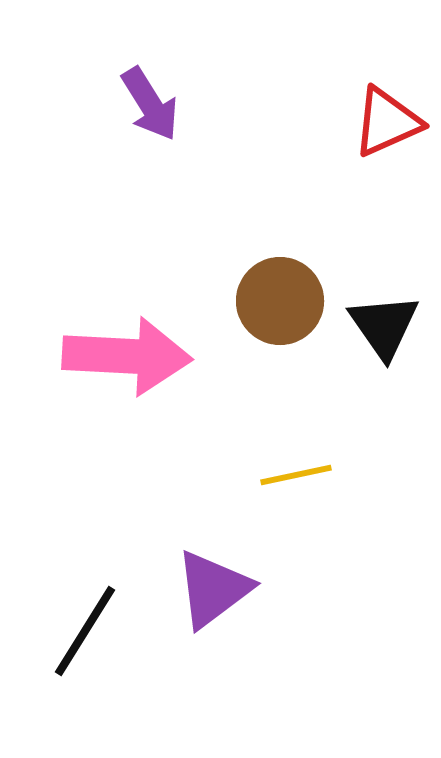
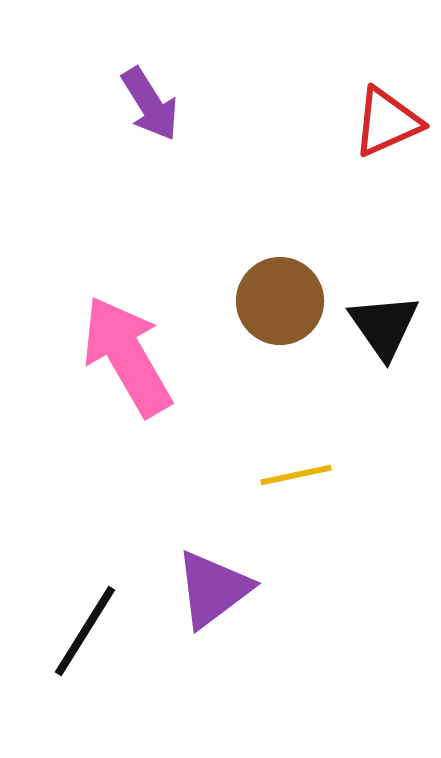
pink arrow: rotated 123 degrees counterclockwise
